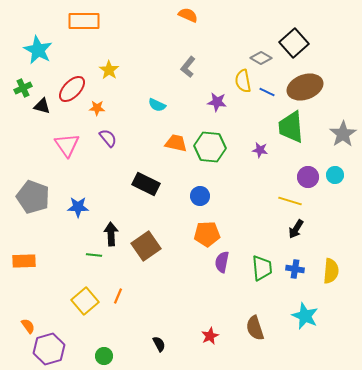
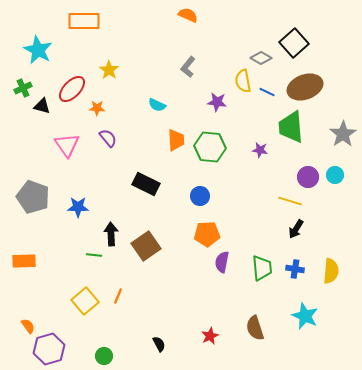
orange trapezoid at (176, 143): moved 3 px up; rotated 75 degrees clockwise
